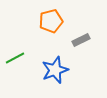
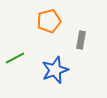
orange pentagon: moved 2 px left
gray rectangle: rotated 54 degrees counterclockwise
